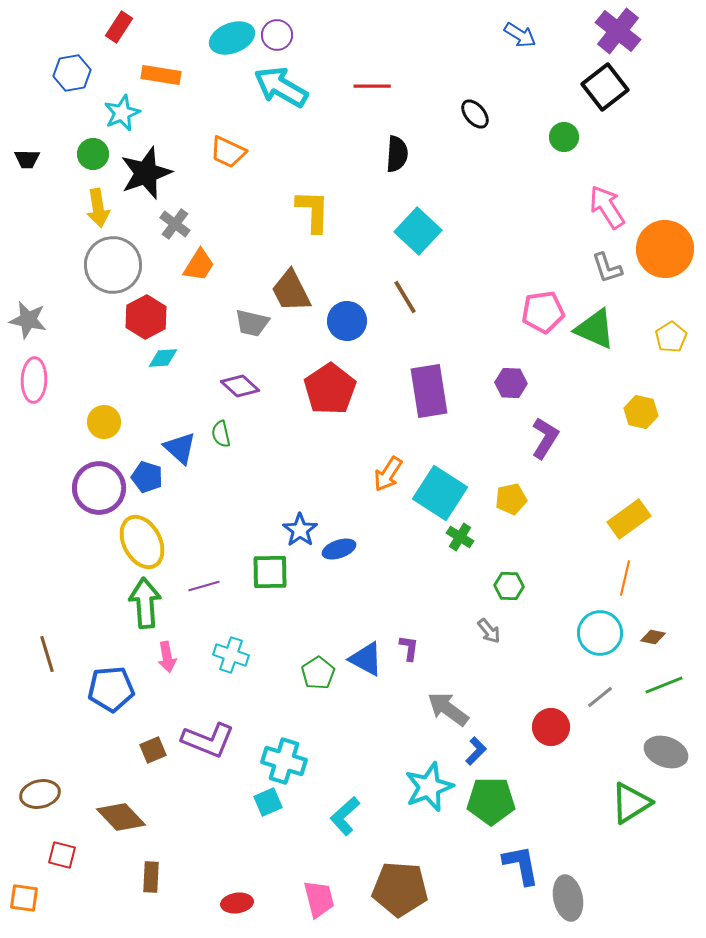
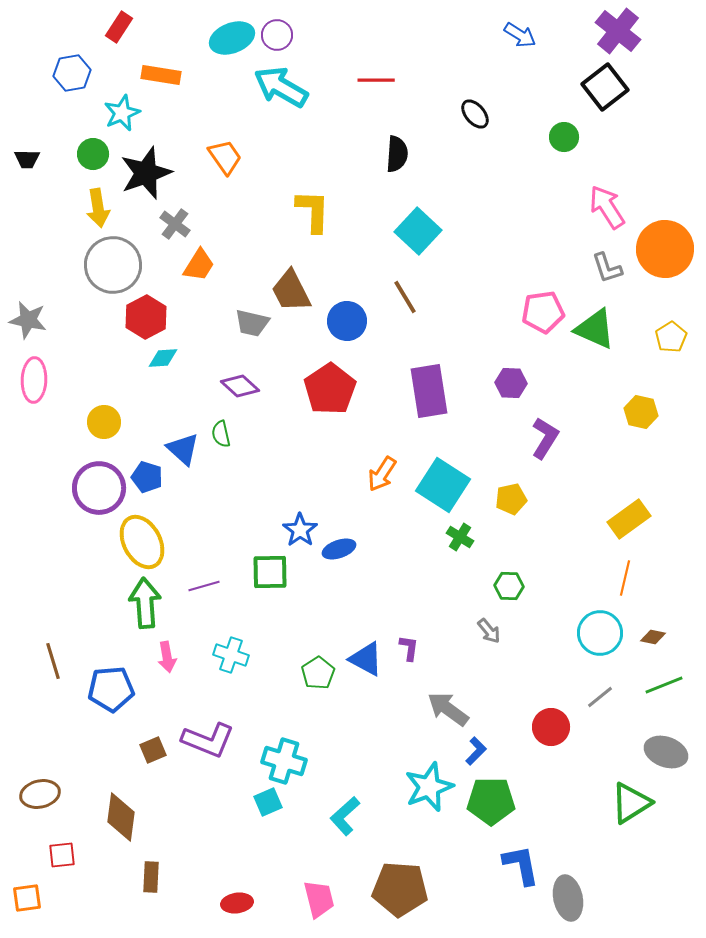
red line at (372, 86): moved 4 px right, 6 px up
orange trapezoid at (228, 152): moved 3 px left, 5 px down; rotated 150 degrees counterclockwise
blue triangle at (180, 448): moved 3 px right, 1 px down
orange arrow at (388, 474): moved 6 px left
cyan square at (440, 493): moved 3 px right, 8 px up
brown line at (47, 654): moved 6 px right, 7 px down
brown diamond at (121, 817): rotated 51 degrees clockwise
red square at (62, 855): rotated 20 degrees counterclockwise
orange square at (24, 898): moved 3 px right; rotated 16 degrees counterclockwise
